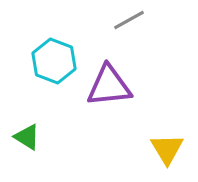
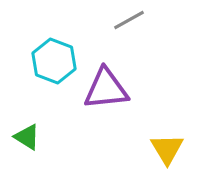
purple triangle: moved 3 px left, 3 px down
